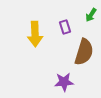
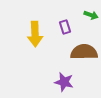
green arrow: rotated 104 degrees counterclockwise
brown semicircle: rotated 108 degrees counterclockwise
purple star: rotated 18 degrees clockwise
